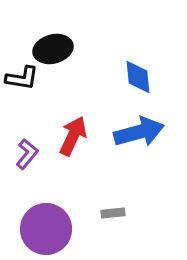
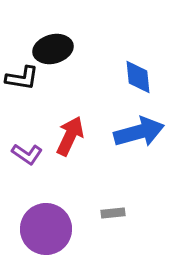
red arrow: moved 3 px left
purple L-shape: rotated 84 degrees clockwise
